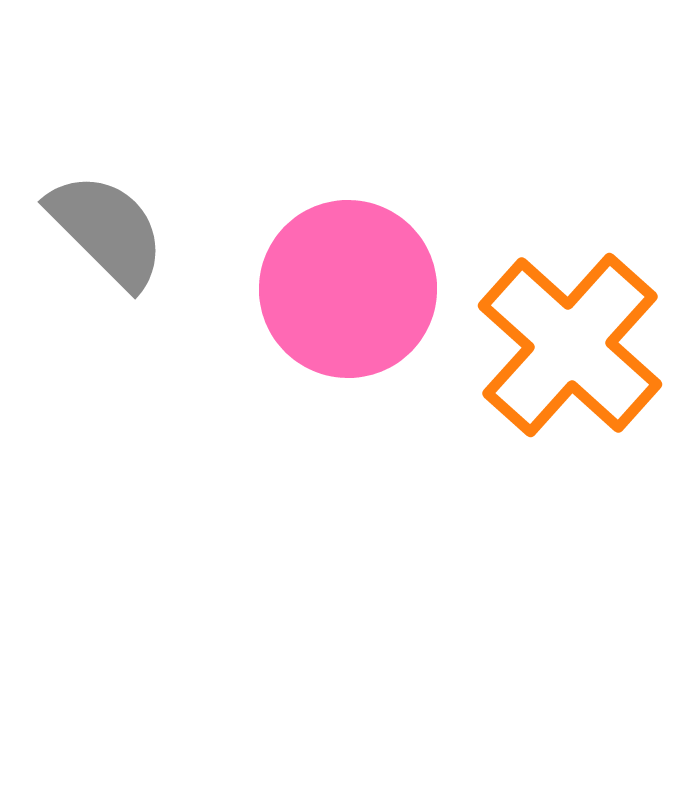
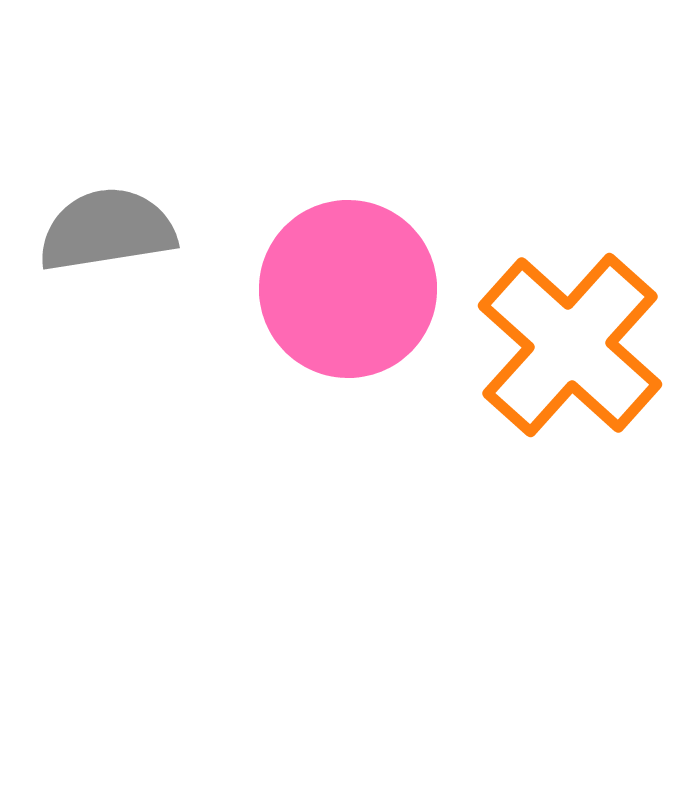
gray semicircle: rotated 54 degrees counterclockwise
